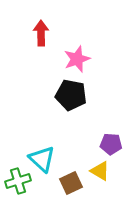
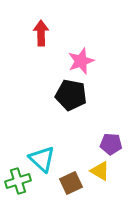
pink star: moved 4 px right, 2 px down
